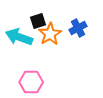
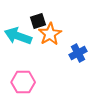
blue cross: moved 25 px down
cyan arrow: moved 1 px left, 1 px up
pink hexagon: moved 8 px left
